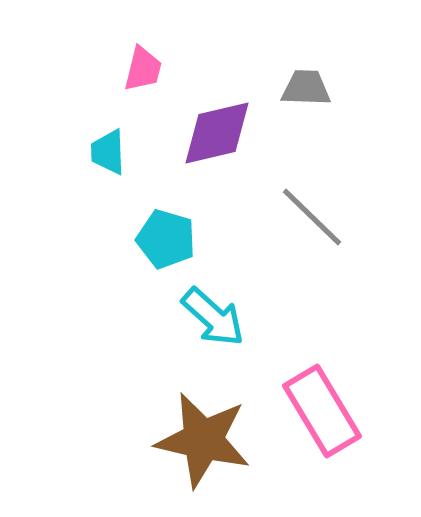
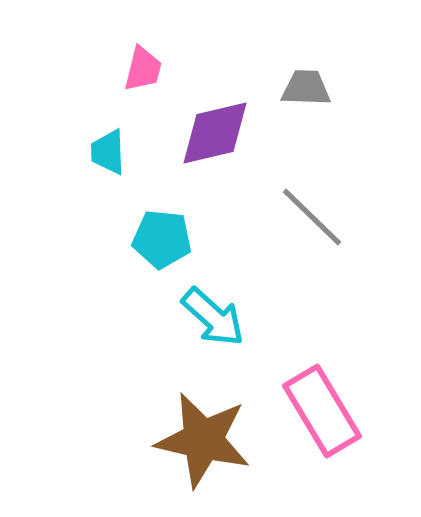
purple diamond: moved 2 px left
cyan pentagon: moved 4 px left; rotated 10 degrees counterclockwise
